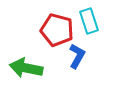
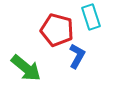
cyan rectangle: moved 2 px right, 4 px up
green arrow: rotated 152 degrees counterclockwise
